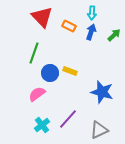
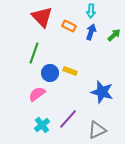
cyan arrow: moved 1 px left, 2 px up
gray triangle: moved 2 px left
